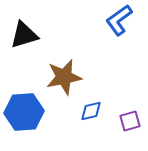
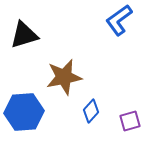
blue diamond: rotated 35 degrees counterclockwise
